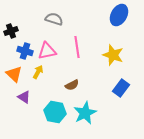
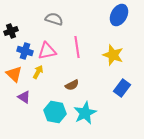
blue rectangle: moved 1 px right
